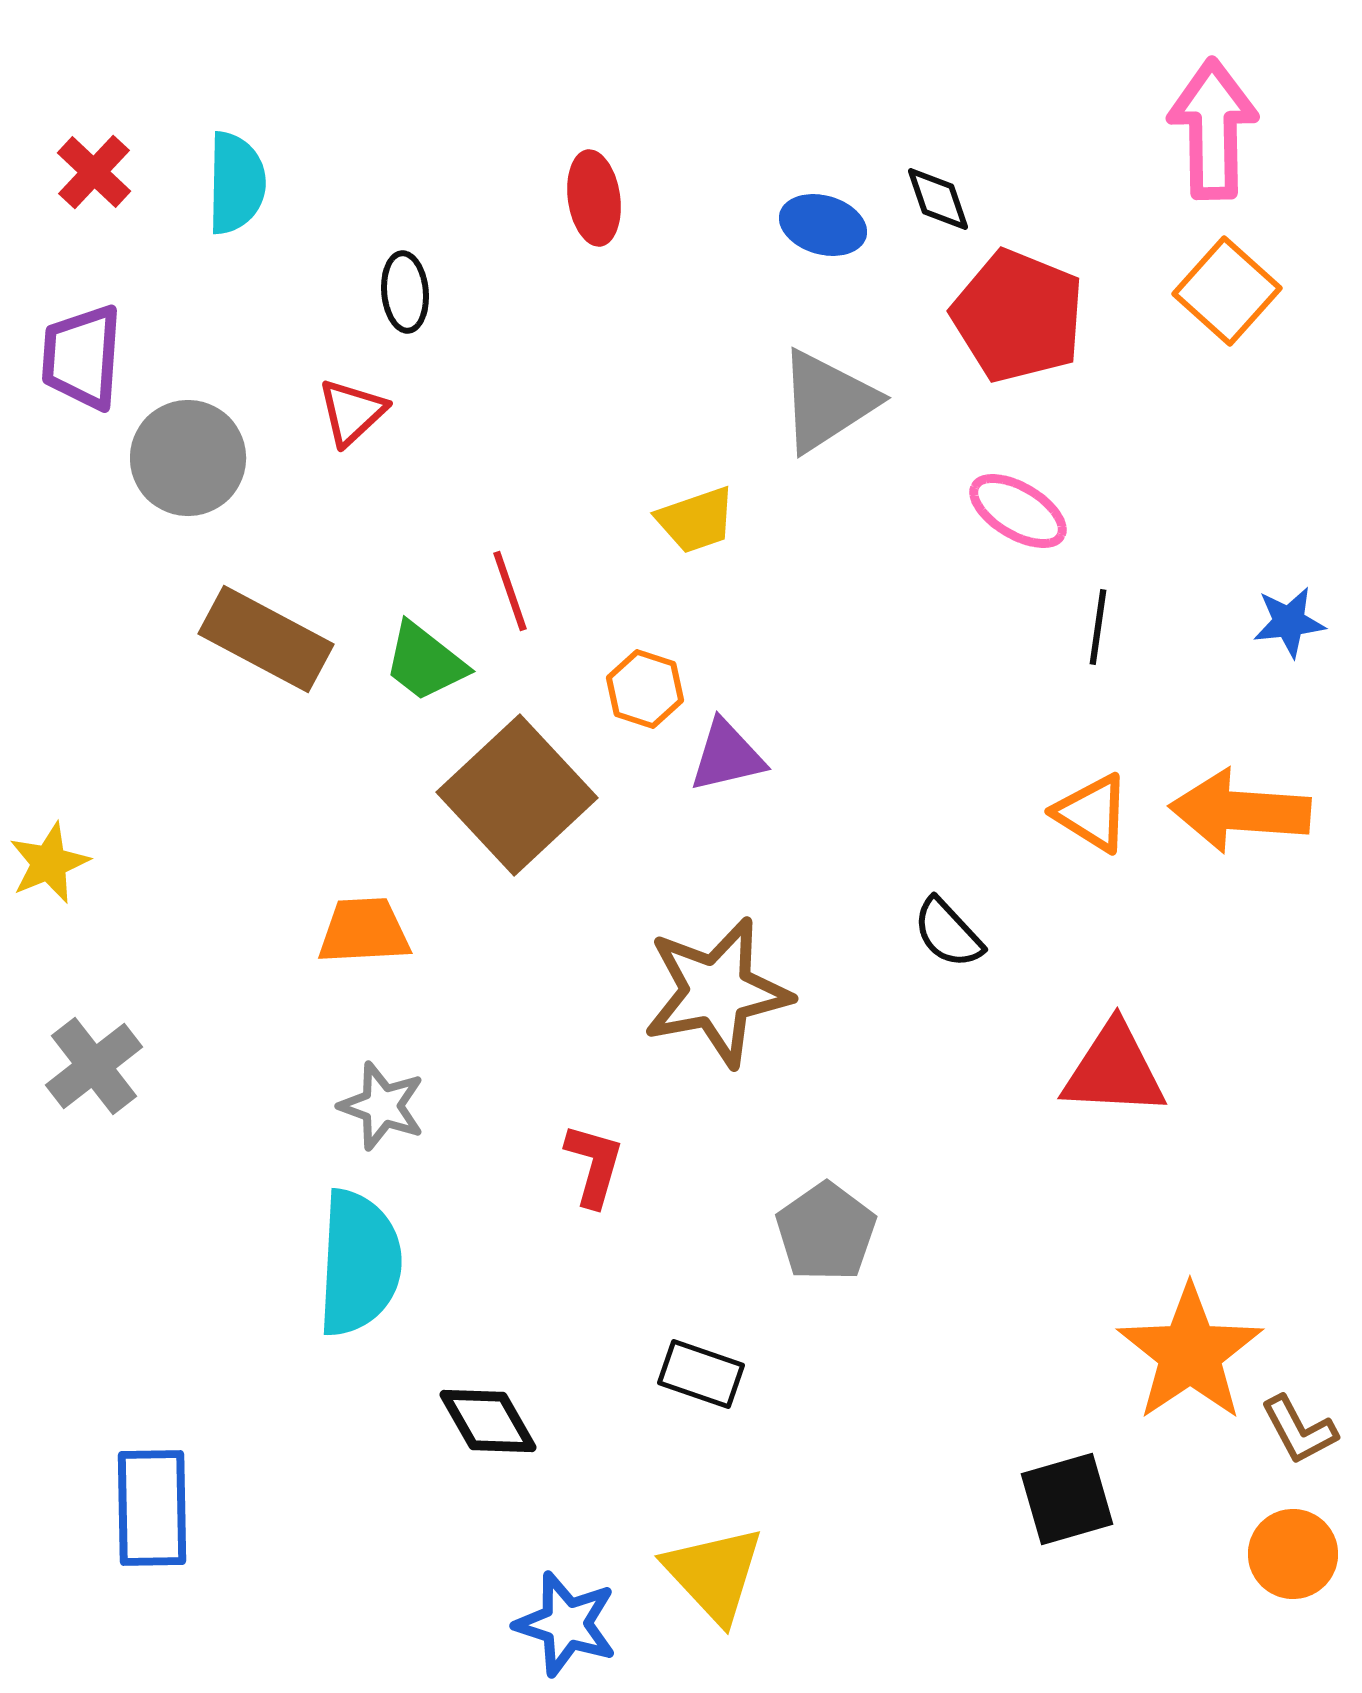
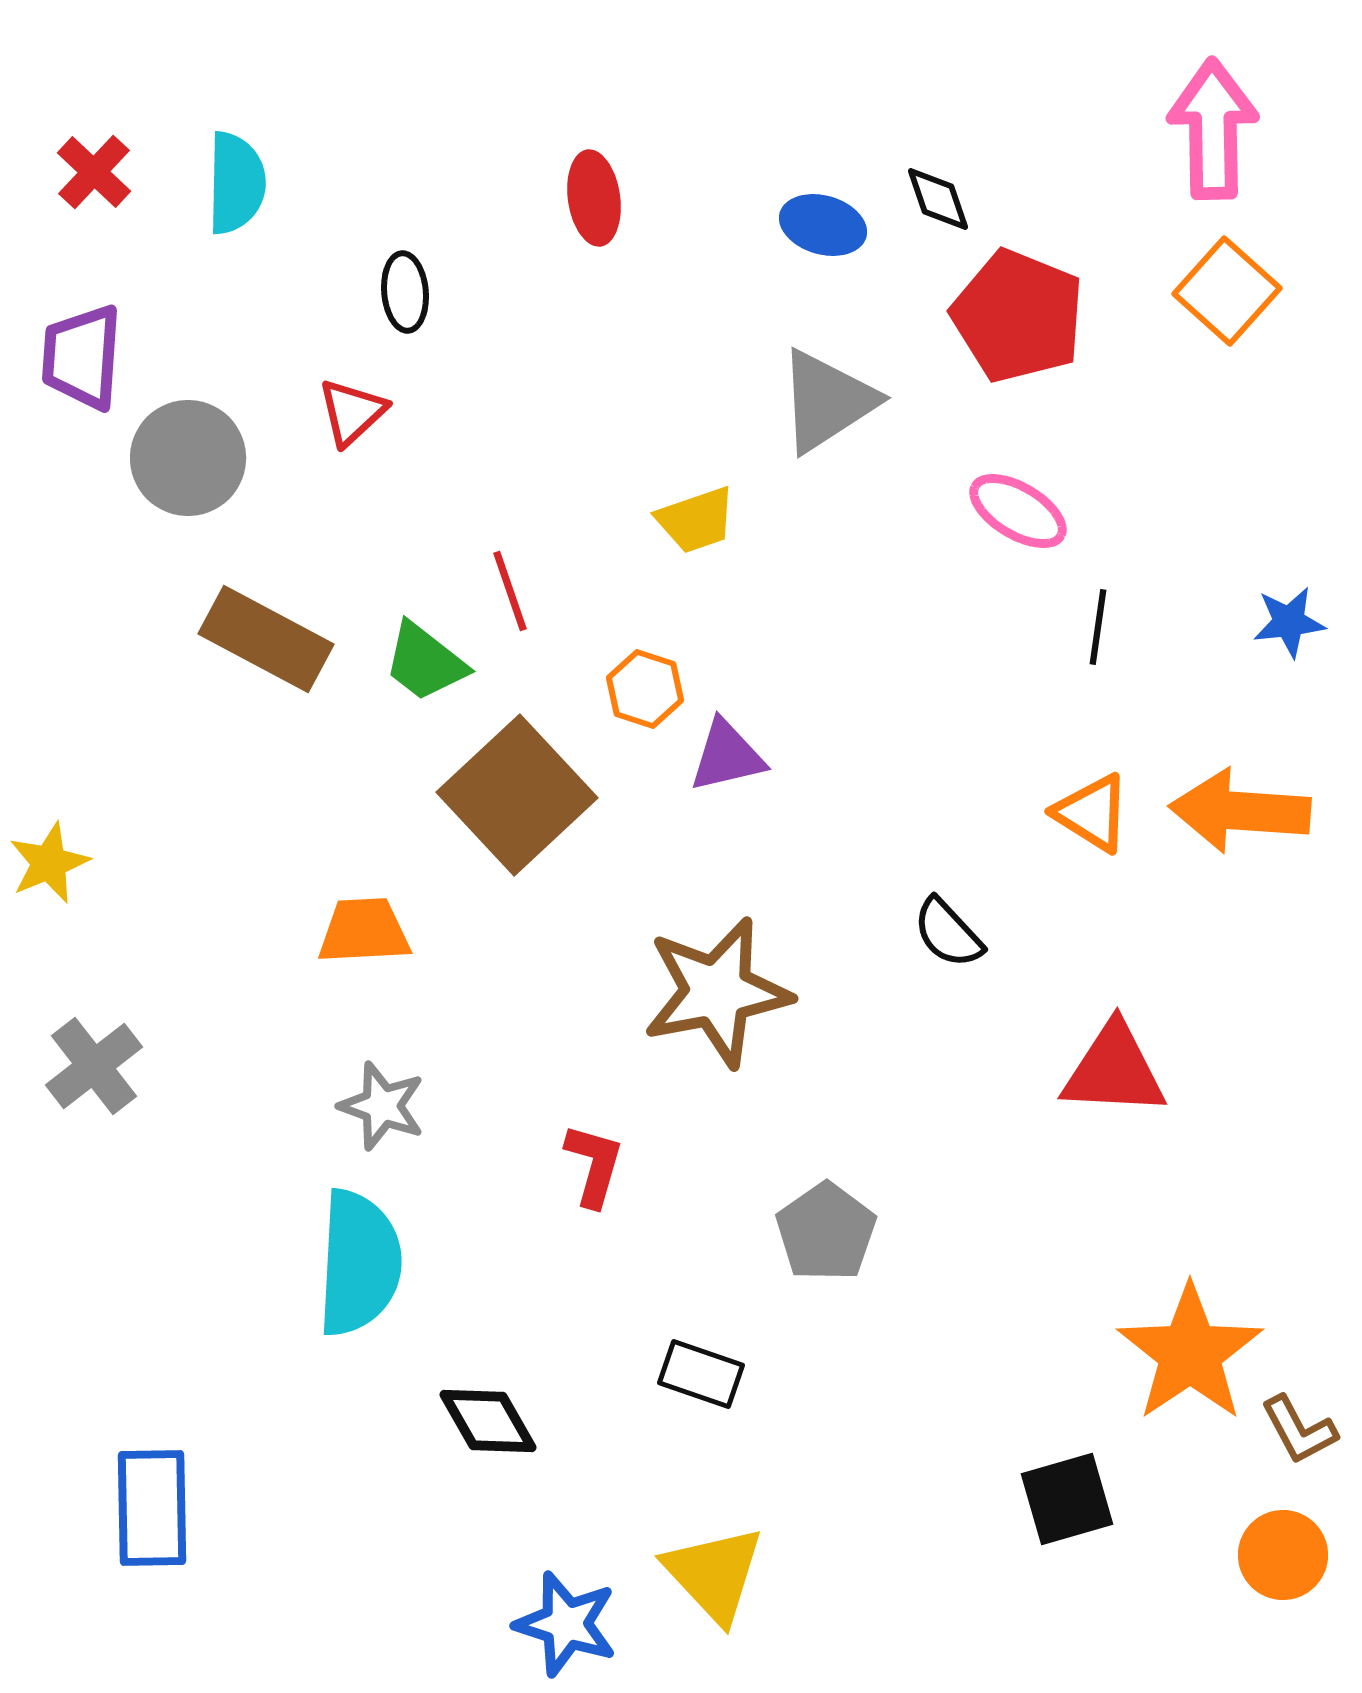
orange circle at (1293, 1554): moved 10 px left, 1 px down
